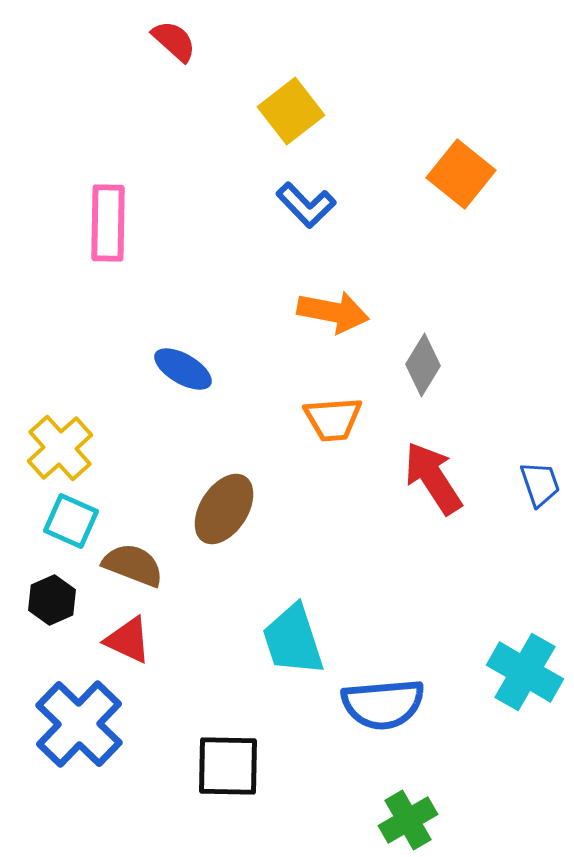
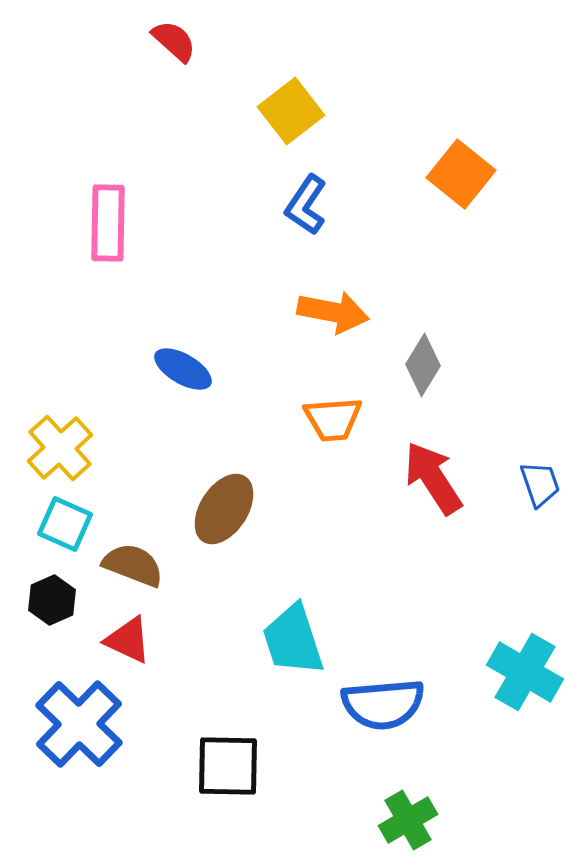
blue L-shape: rotated 78 degrees clockwise
cyan square: moved 6 px left, 3 px down
